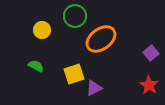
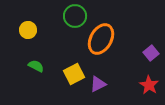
yellow circle: moved 14 px left
orange ellipse: rotated 24 degrees counterclockwise
yellow square: rotated 10 degrees counterclockwise
purple triangle: moved 4 px right, 4 px up
